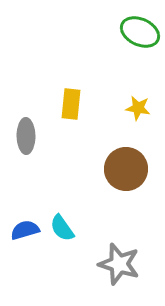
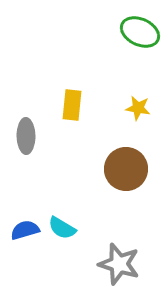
yellow rectangle: moved 1 px right, 1 px down
cyan semicircle: rotated 24 degrees counterclockwise
